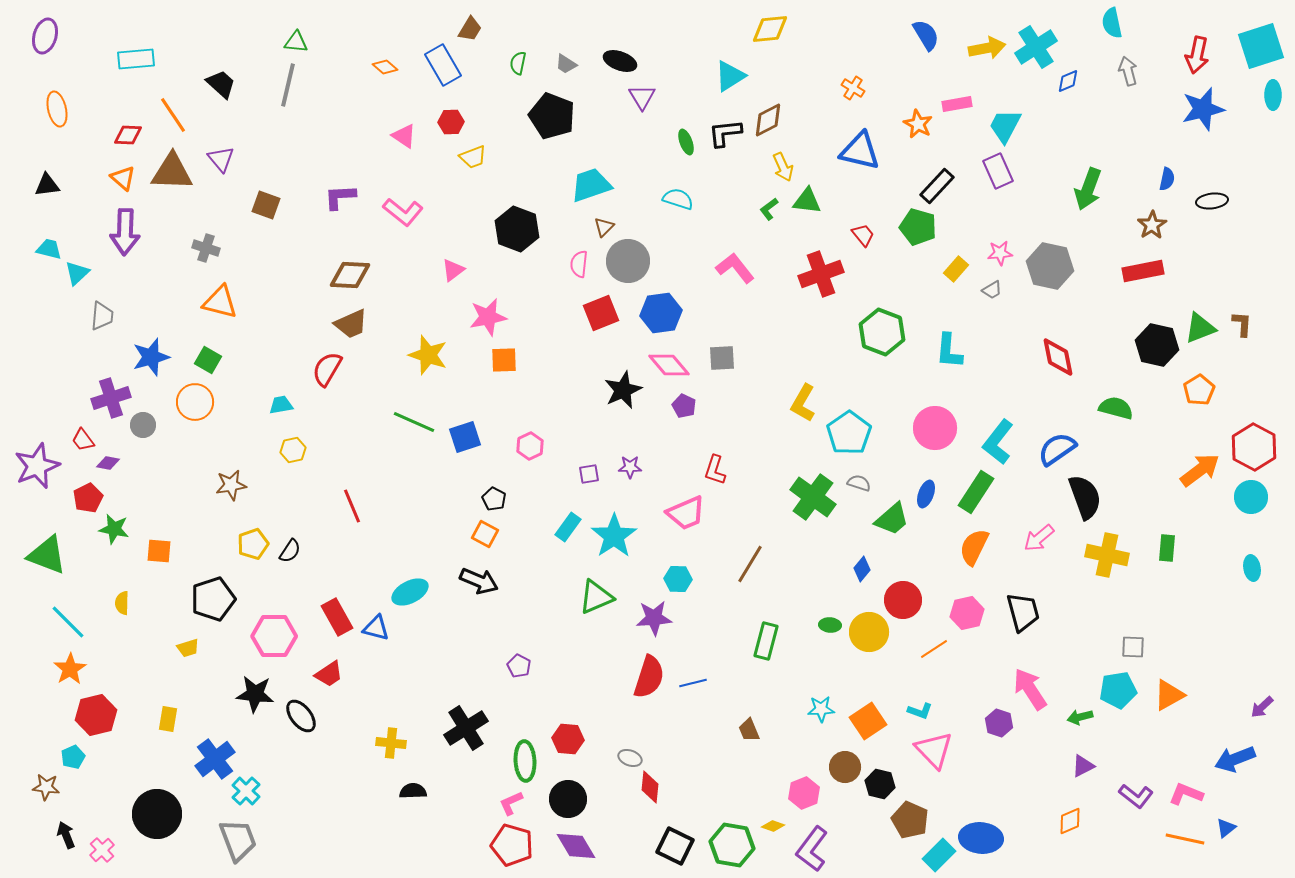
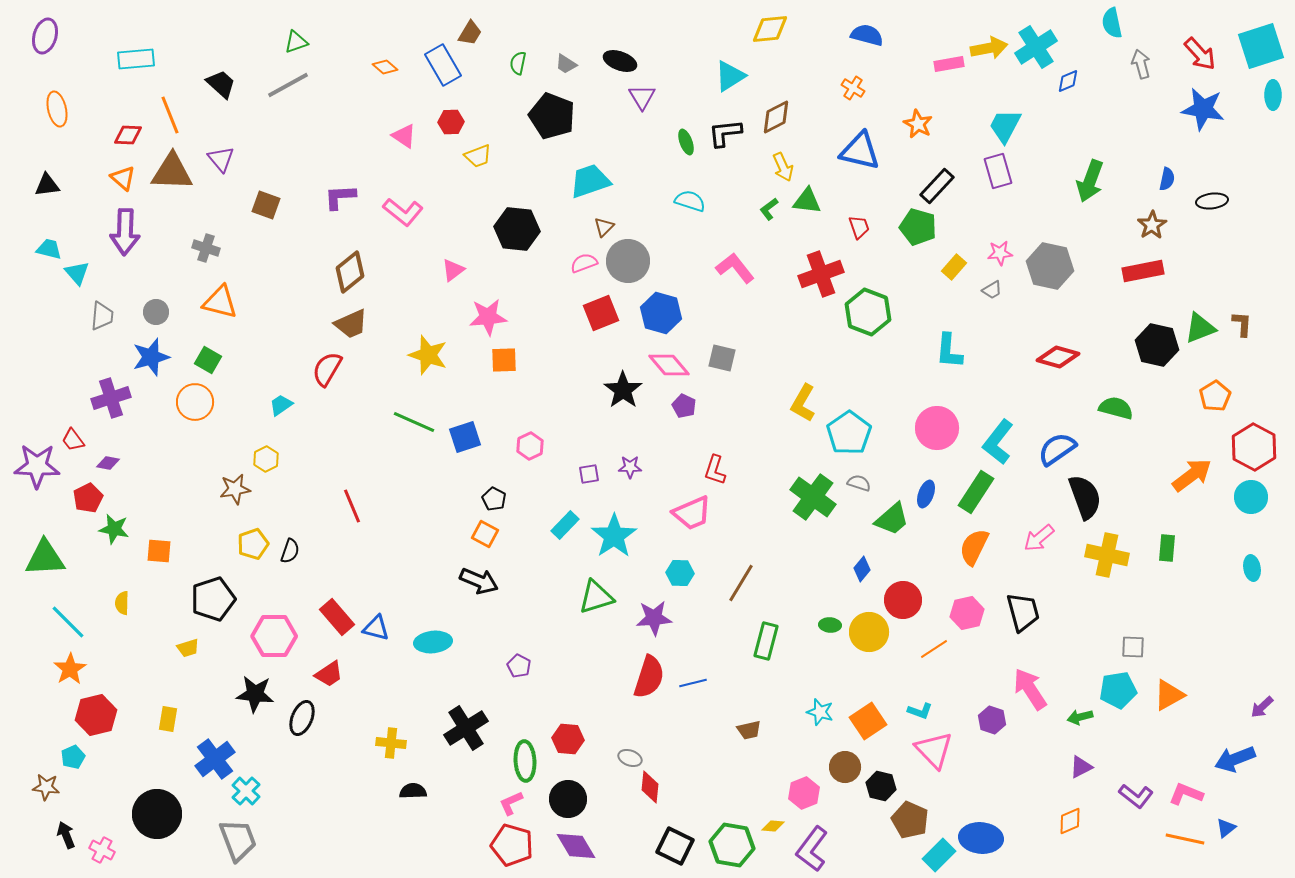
brown trapezoid at (470, 29): moved 4 px down
blue semicircle at (926, 35): moved 59 px left; rotated 44 degrees counterclockwise
green triangle at (296, 42): rotated 25 degrees counterclockwise
yellow arrow at (987, 48): moved 2 px right
red arrow at (1197, 55): moved 3 px right, 1 px up; rotated 54 degrees counterclockwise
gray arrow at (1128, 71): moved 13 px right, 7 px up
gray line at (288, 85): rotated 48 degrees clockwise
pink rectangle at (957, 104): moved 8 px left, 40 px up
blue star at (1203, 109): rotated 24 degrees clockwise
orange line at (173, 115): moved 3 px left; rotated 12 degrees clockwise
brown diamond at (768, 120): moved 8 px right, 3 px up
yellow trapezoid at (473, 157): moved 5 px right, 1 px up
purple rectangle at (998, 171): rotated 8 degrees clockwise
cyan trapezoid at (591, 185): moved 1 px left, 4 px up
green arrow at (1088, 189): moved 2 px right, 8 px up
cyan semicircle at (678, 199): moved 12 px right, 2 px down
black hexagon at (517, 229): rotated 15 degrees counterclockwise
red trapezoid at (863, 235): moved 4 px left, 8 px up; rotated 20 degrees clockwise
pink semicircle at (579, 264): moved 5 px right, 1 px up; rotated 64 degrees clockwise
yellow rectangle at (956, 269): moved 2 px left, 2 px up
cyan triangle at (77, 273): rotated 28 degrees counterclockwise
brown diamond at (350, 275): moved 3 px up; rotated 42 degrees counterclockwise
blue hexagon at (661, 313): rotated 24 degrees clockwise
pink star at (488, 317): rotated 6 degrees clockwise
green hexagon at (882, 332): moved 14 px left, 20 px up
red diamond at (1058, 357): rotated 63 degrees counterclockwise
gray square at (722, 358): rotated 16 degrees clockwise
black star at (623, 390): rotated 12 degrees counterclockwise
orange pentagon at (1199, 390): moved 16 px right, 6 px down
cyan trapezoid at (281, 405): rotated 25 degrees counterclockwise
gray circle at (143, 425): moved 13 px right, 113 px up
pink circle at (935, 428): moved 2 px right
red trapezoid at (83, 440): moved 10 px left
yellow hexagon at (293, 450): moved 27 px left, 9 px down; rotated 15 degrees counterclockwise
purple star at (37, 466): rotated 24 degrees clockwise
orange arrow at (1200, 470): moved 8 px left, 5 px down
brown star at (231, 485): moved 4 px right, 4 px down
pink trapezoid at (686, 513): moved 6 px right
cyan rectangle at (568, 527): moved 3 px left, 2 px up; rotated 8 degrees clockwise
black semicircle at (290, 551): rotated 15 degrees counterclockwise
green triangle at (47, 555): moved 2 px left, 3 px down; rotated 24 degrees counterclockwise
brown line at (750, 564): moved 9 px left, 19 px down
cyan hexagon at (678, 579): moved 2 px right, 6 px up
cyan ellipse at (410, 592): moved 23 px right, 50 px down; rotated 21 degrees clockwise
green triangle at (596, 597): rotated 6 degrees clockwise
red rectangle at (337, 617): rotated 12 degrees counterclockwise
cyan star at (821, 709): moved 1 px left, 3 px down; rotated 20 degrees clockwise
black ellipse at (301, 716): moved 1 px right, 2 px down; rotated 60 degrees clockwise
purple hexagon at (999, 723): moved 7 px left, 3 px up
brown trapezoid at (749, 730): rotated 80 degrees counterclockwise
purple triangle at (1083, 766): moved 2 px left, 1 px down
black hexagon at (880, 784): moved 1 px right, 2 px down
yellow diamond at (773, 826): rotated 15 degrees counterclockwise
pink cross at (102, 850): rotated 20 degrees counterclockwise
